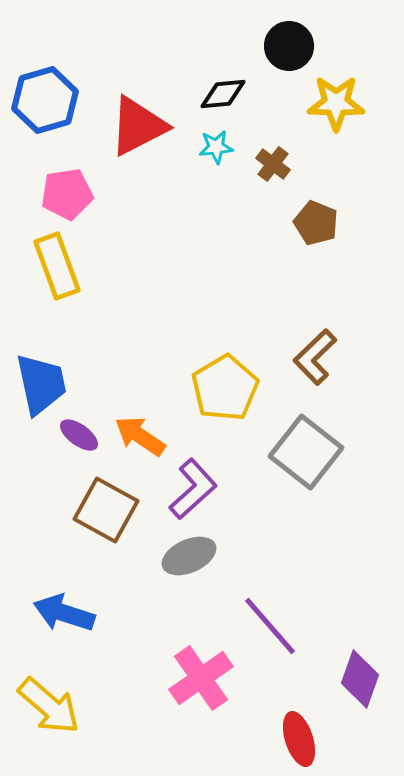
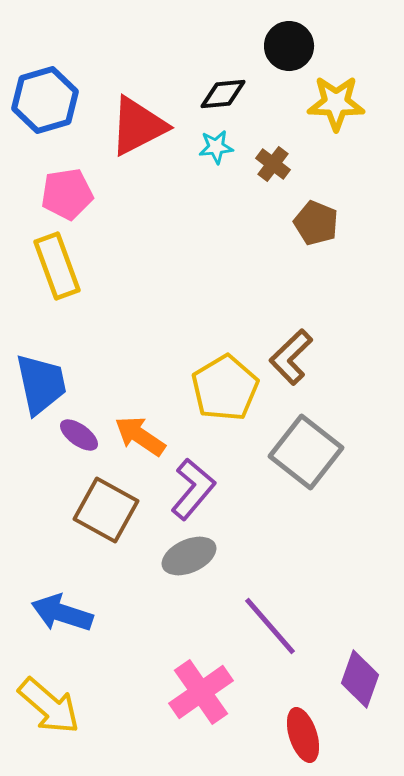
brown L-shape: moved 24 px left
purple L-shape: rotated 8 degrees counterclockwise
blue arrow: moved 2 px left
pink cross: moved 14 px down
red ellipse: moved 4 px right, 4 px up
